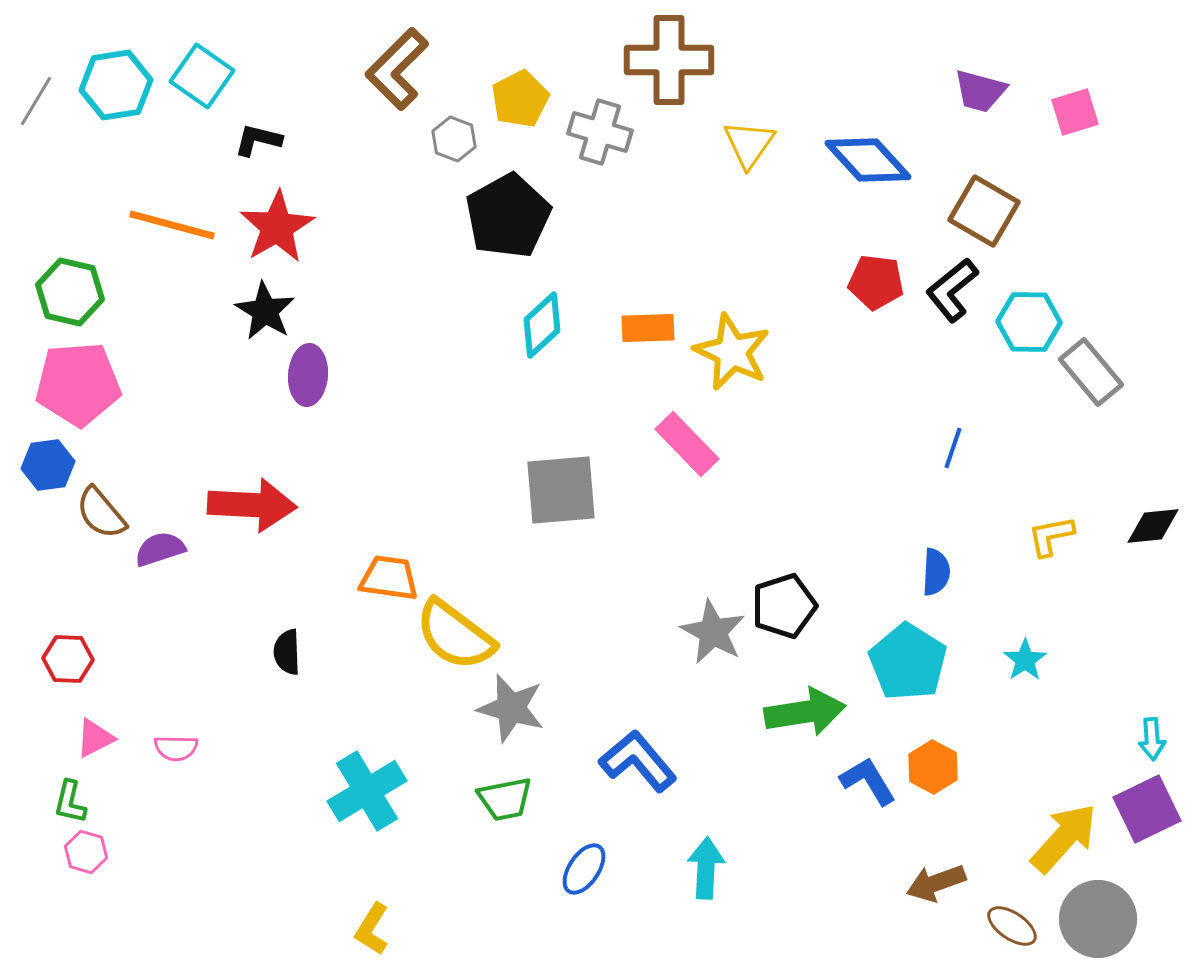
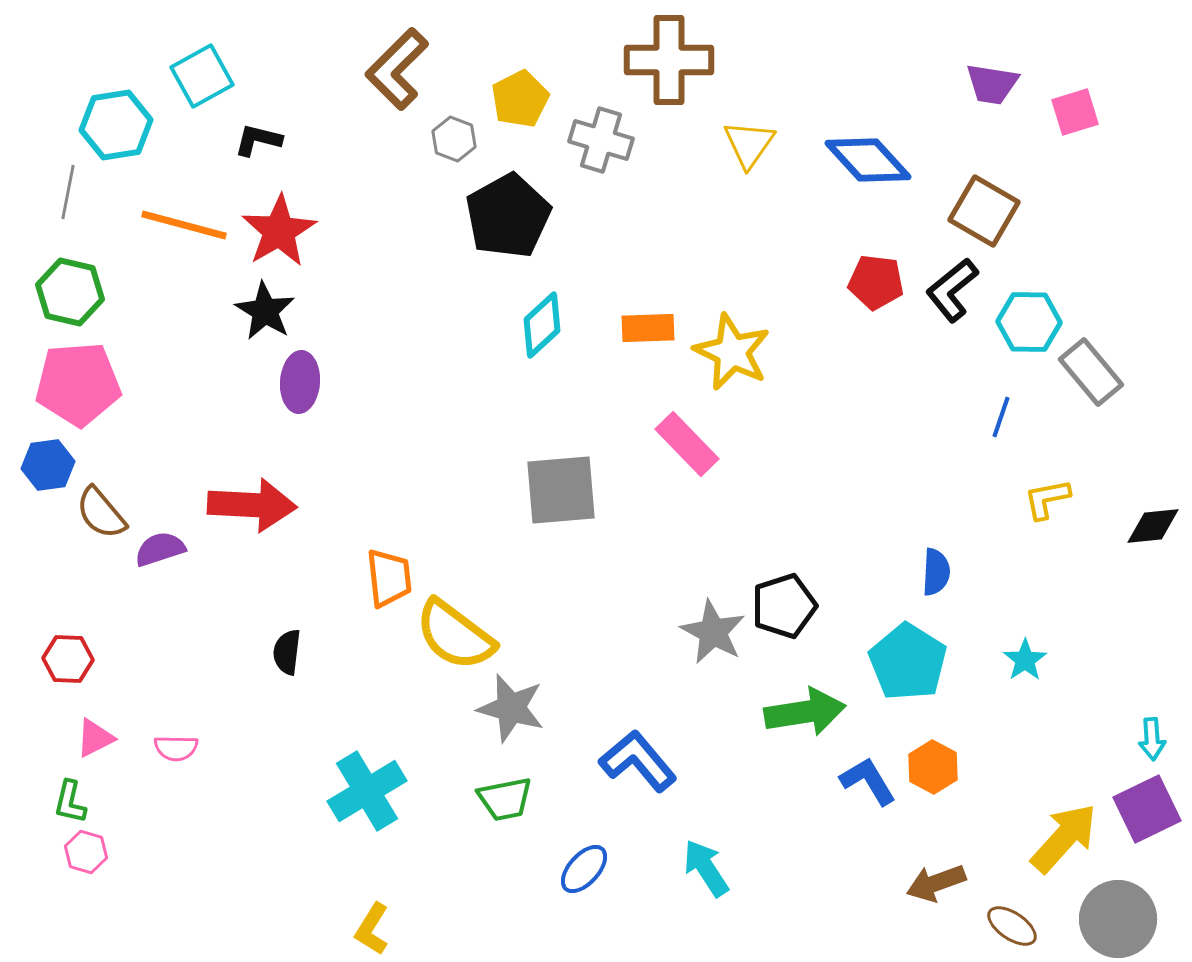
cyan square at (202, 76): rotated 26 degrees clockwise
cyan hexagon at (116, 85): moved 40 px down
purple trapezoid at (980, 91): moved 12 px right, 7 px up; rotated 6 degrees counterclockwise
gray line at (36, 101): moved 32 px right, 91 px down; rotated 20 degrees counterclockwise
gray cross at (600, 132): moved 1 px right, 8 px down
orange line at (172, 225): moved 12 px right
red star at (277, 227): moved 2 px right, 4 px down
purple ellipse at (308, 375): moved 8 px left, 7 px down
blue line at (953, 448): moved 48 px right, 31 px up
yellow L-shape at (1051, 536): moved 4 px left, 37 px up
orange trapezoid at (389, 578): rotated 76 degrees clockwise
black semicircle at (287, 652): rotated 9 degrees clockwise
cyan arrow at (706, 868): rotated 36 degrees counterclockwise
blue ellipse at (584, 869): rotated 8 degrees clockwise
gray circle at (1098, 919): moved 20 px right
